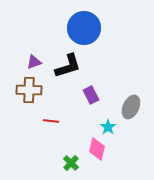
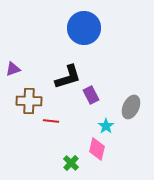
purple triangle: moved 21 px left, 7 px down
black L-shape: moved 11 px down
brown cross: moved 11 px down
cyan star: moved 2 px left, 1 px up
